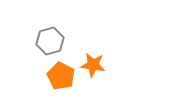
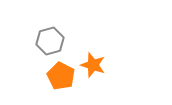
orange star: rotated 10 degrees clockwise
